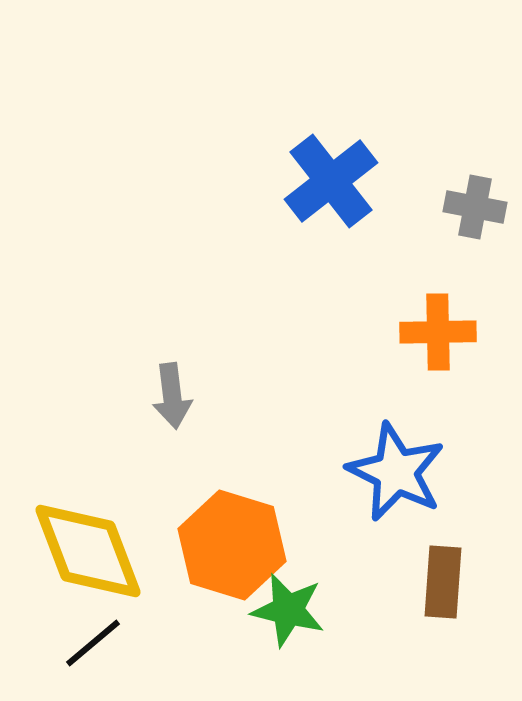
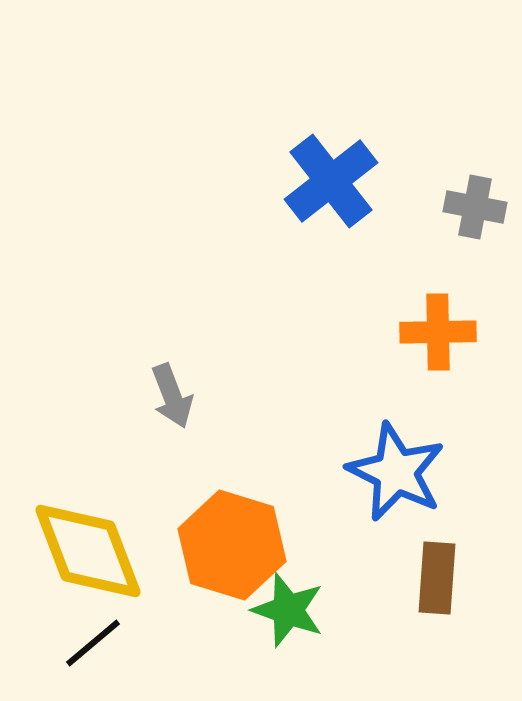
gray arrow: rotated 14 degrees counterclockwise
brown rectangle: moved 6 px left, 4 px up
green star: rotated 6 degrees clockwise
